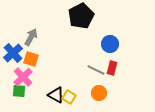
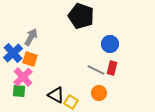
black pentagon: rotated 25 degrees counterclockwise
orange square: moved 1 px left
yellow square: moved 2 px right, 5 px down
